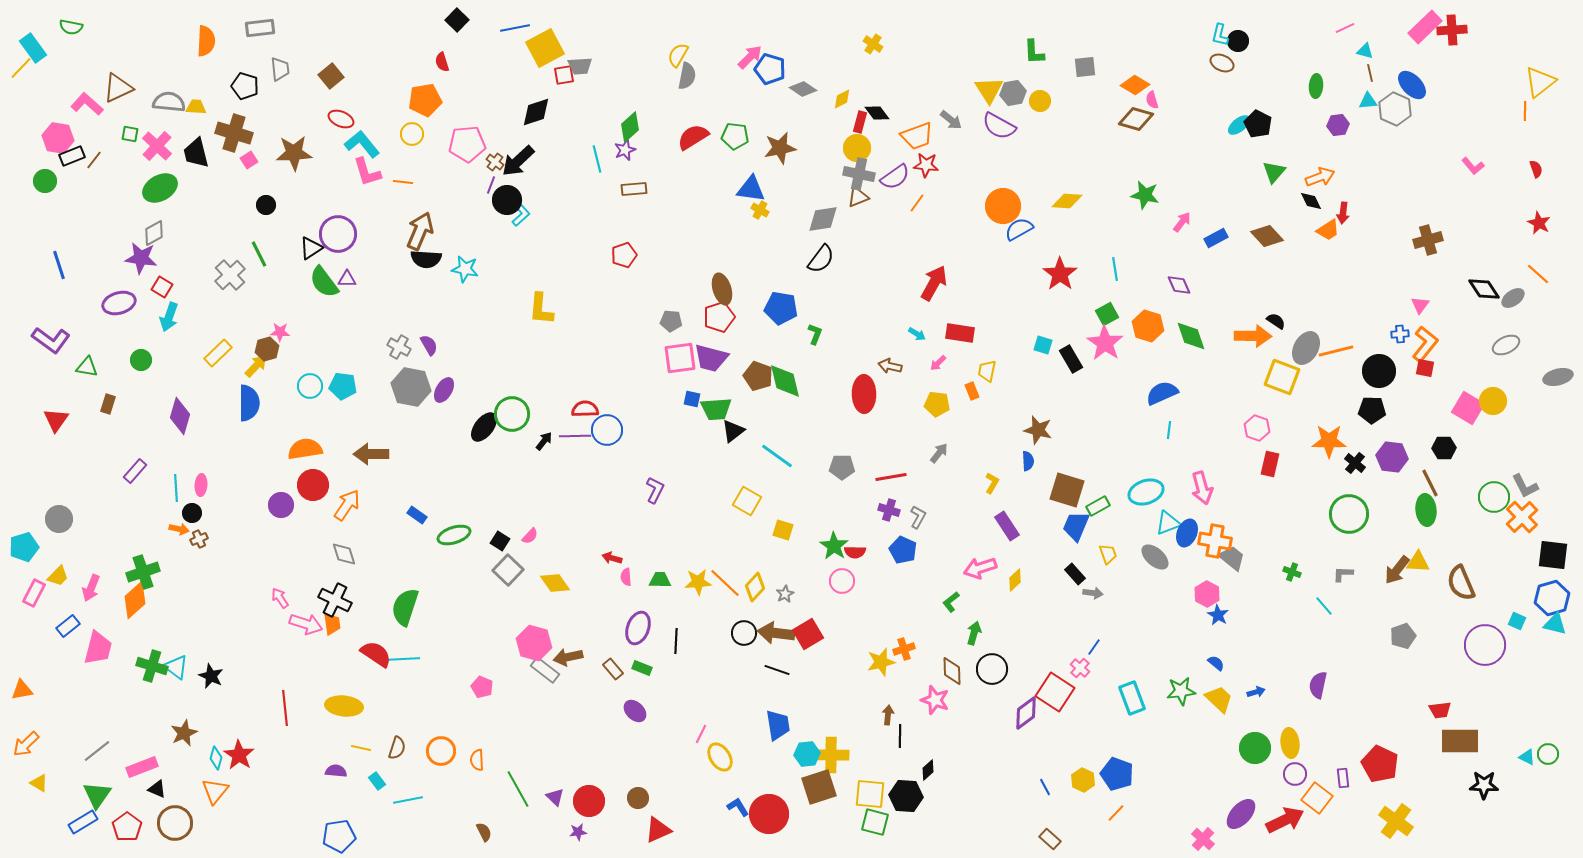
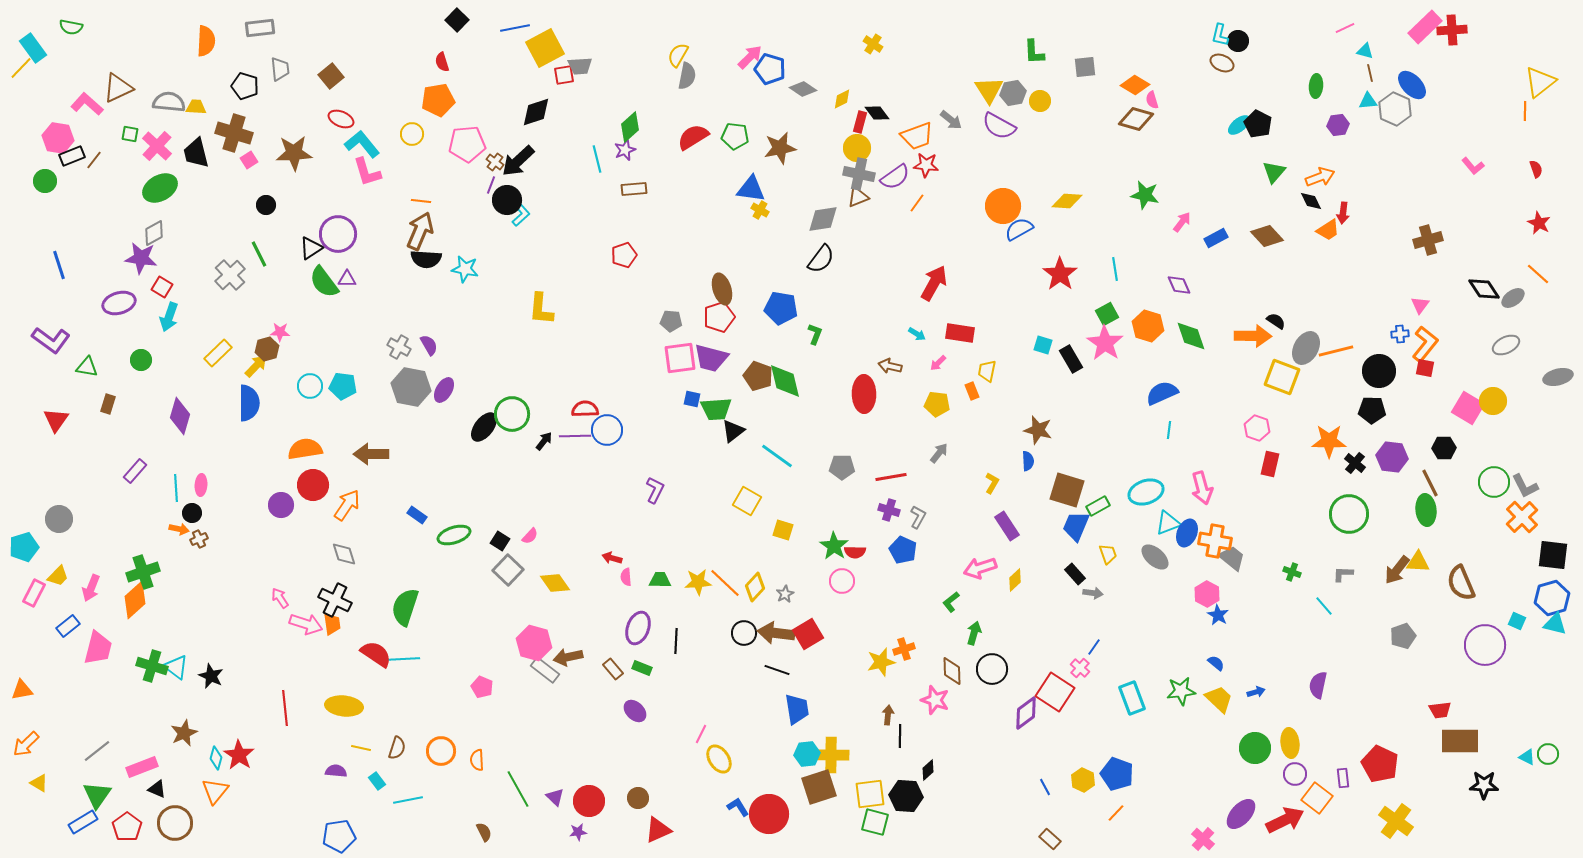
orange pentagon at (425, 100): moved 13 px right
orange line at (403, 182): moved 18 px right, 19 px down
green circle at (1494, 497): moved 15 px up
blue trapezoid at (778, 725): moved 19 px right, 16 px up
yellow ellipse at (720, 757): moved 1 px left, 2 px down
yellow square at (870, 794): rotated 12 degrees counterclockwise
